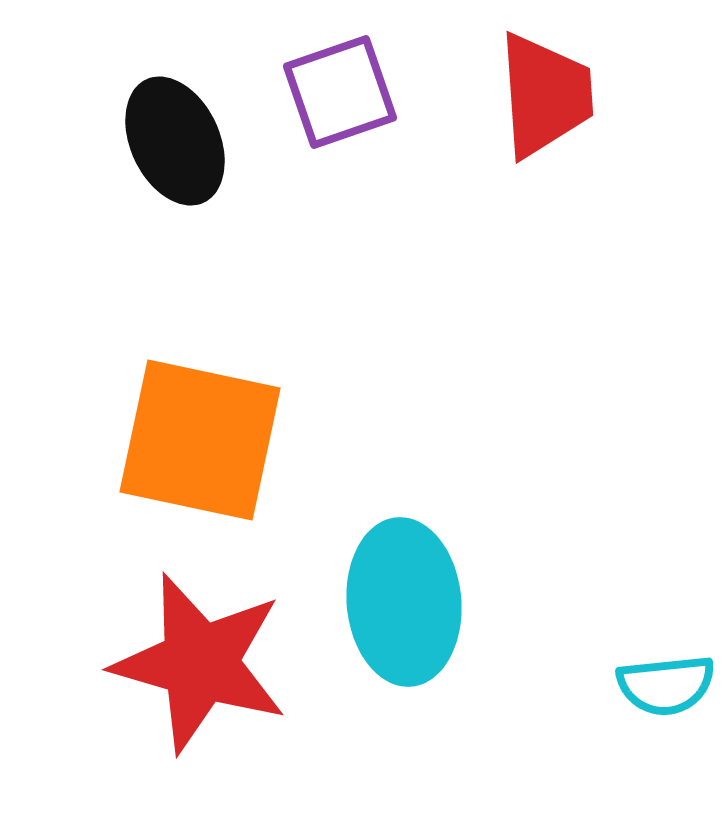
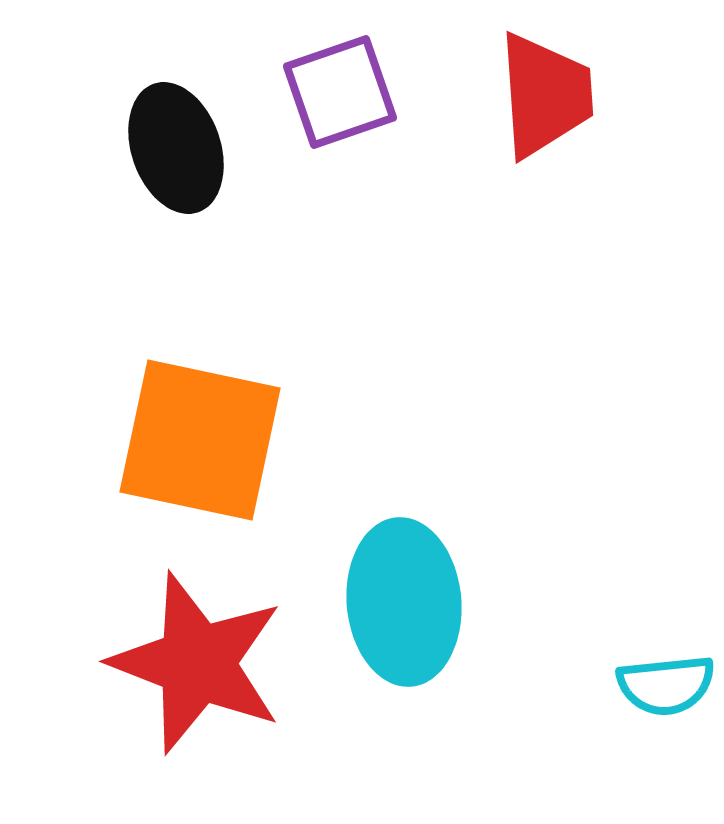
black ellipse: moved 1 px right, 7 px down; rotated 6 degrees clockwise
red star: moved 3 px left; rotated 5 degrees clockwise
